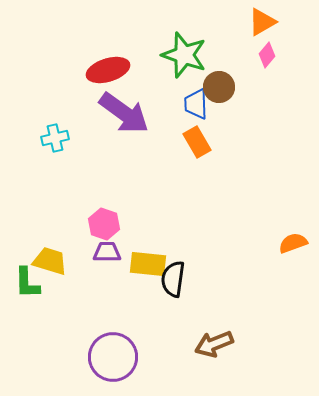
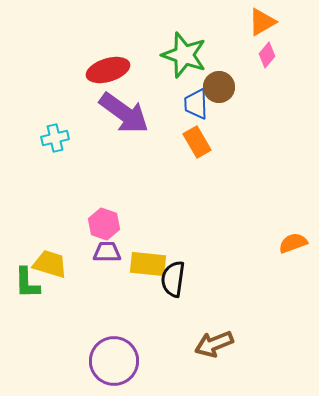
yellow trapezoid: moved 3 px down
purple circle: moved 1 px right, 4 px down
